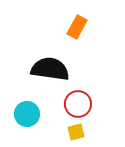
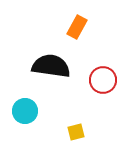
black semicircle: moved 1 px right, 3 px up
red circle: moved 25 px right, 24 px up
cyan circle: moved 2 px left, 3 px up
